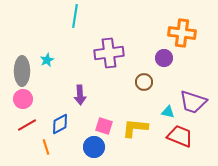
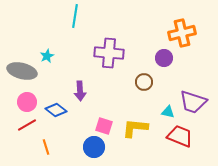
orange cross: rotated 20 degrees counterclockwise
purple cross: rotated 12 degrees clockwise
cyan star: moved 4 px up
gray ellipse: rotated 76 degrees counterclockwise
purple arrow: moved 4 px up
pink circle: moved 4 px right, 3 px down
blue diamond: moved 4 px left, 14 px up; rotated 65 degrees clockwise
